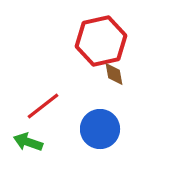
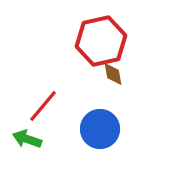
brown diamond: moved 1 px left
red line: rotated 12 degrees counterclockwise
green arrow: moved 1 px left, 3 px up
